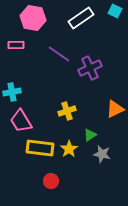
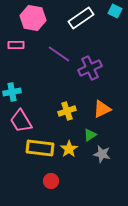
orange triangle: moved 13 px left
